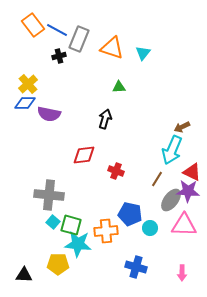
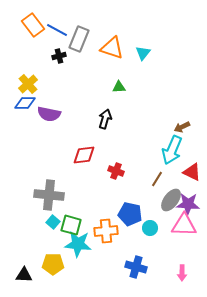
purple star: moved 13 px down
yellow pentagon: moved 5 px left
